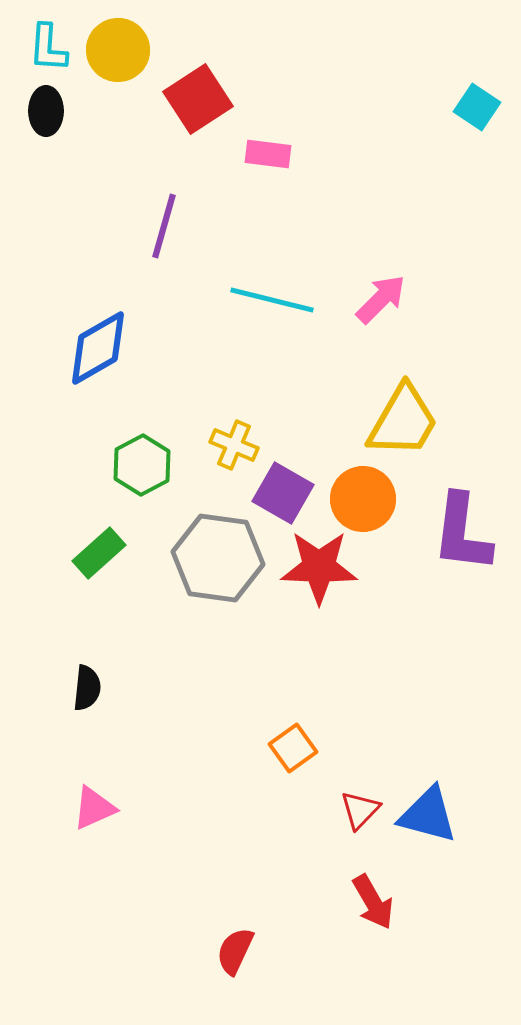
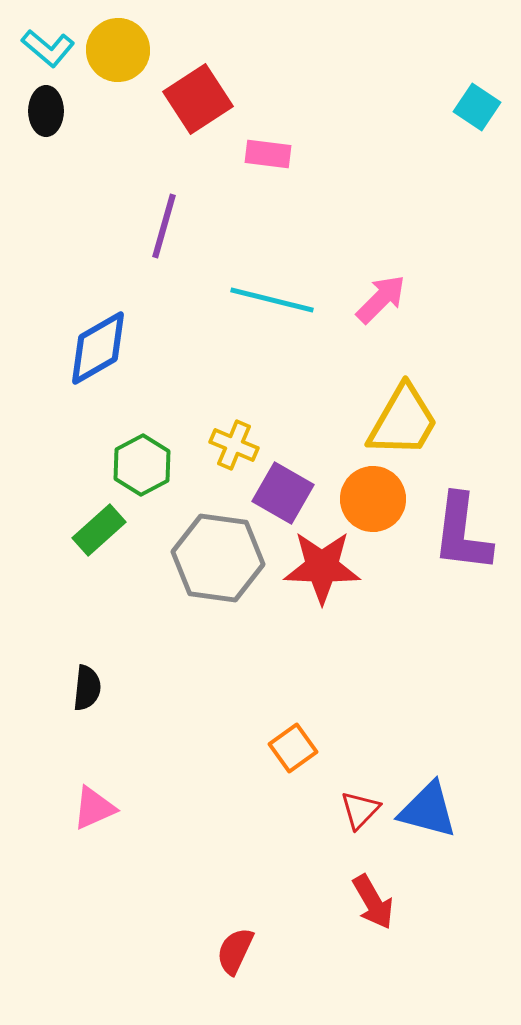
cyan L-shape: rotated 54 degrees counterclockwise
orange circle: moved 10 px right
green rectangle: moved 23 px up
red star: moved 3 px right
blue triangle: moved 5 px up
